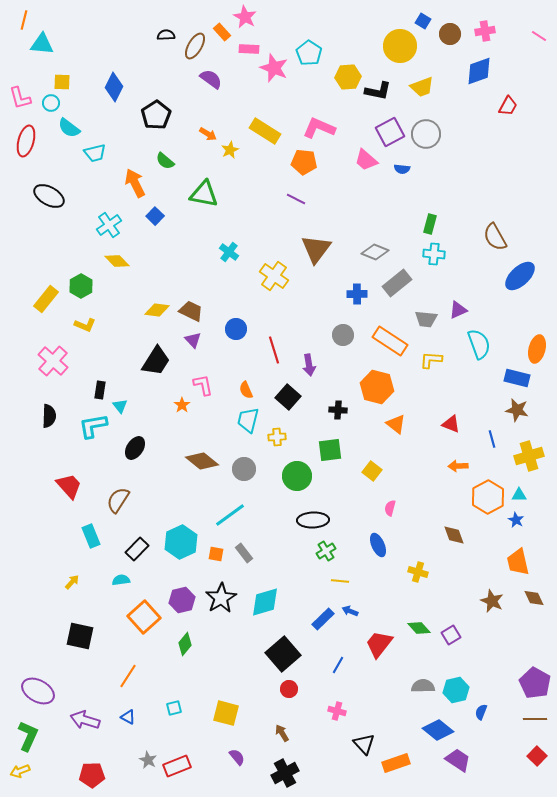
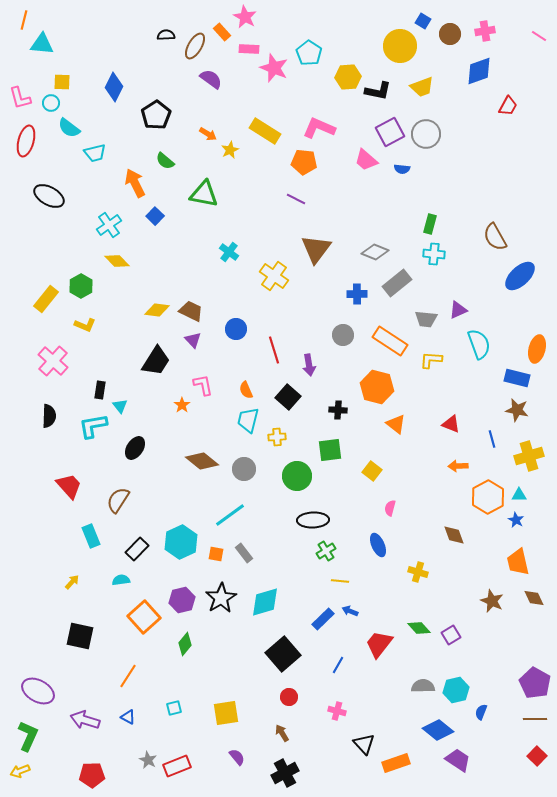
red circle at (289, 689): moved 8 px down
yellow square at (226, 713): rotated 24 degrees counterclockwise
